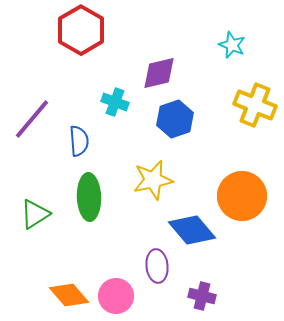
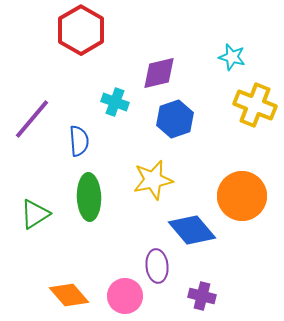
cyan star: moved 12 px down; rotated 8 degrees counterclockwise
pink circle: moved 9 px right
